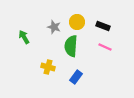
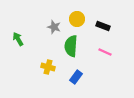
yellow circle: moved 3 px up
green arrow: moved 6 px left, 2 px down
pink line: moved 5 px down
